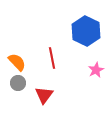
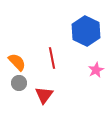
gray circle: moved 1 px right
